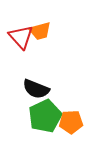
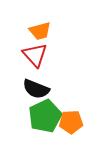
red triangle: moved 14 px right, 18 px down
